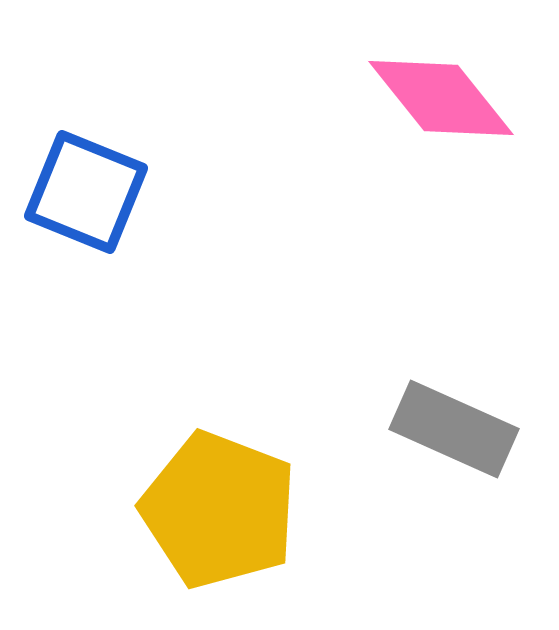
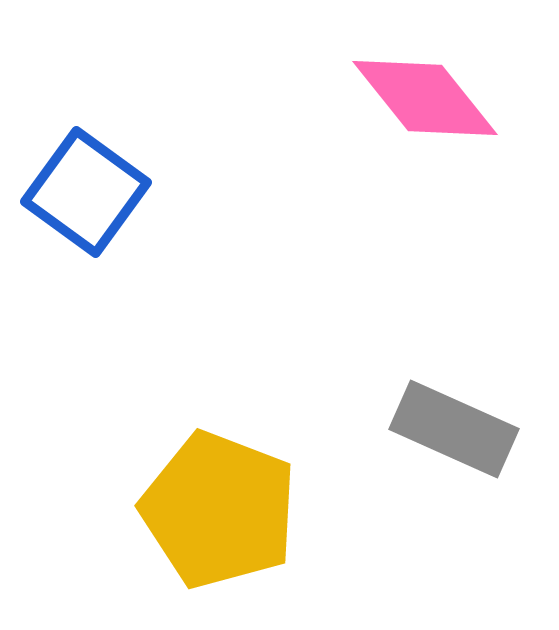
pink diamond: moved 16 px left
blue square: rotated 14 degrees clockwise
